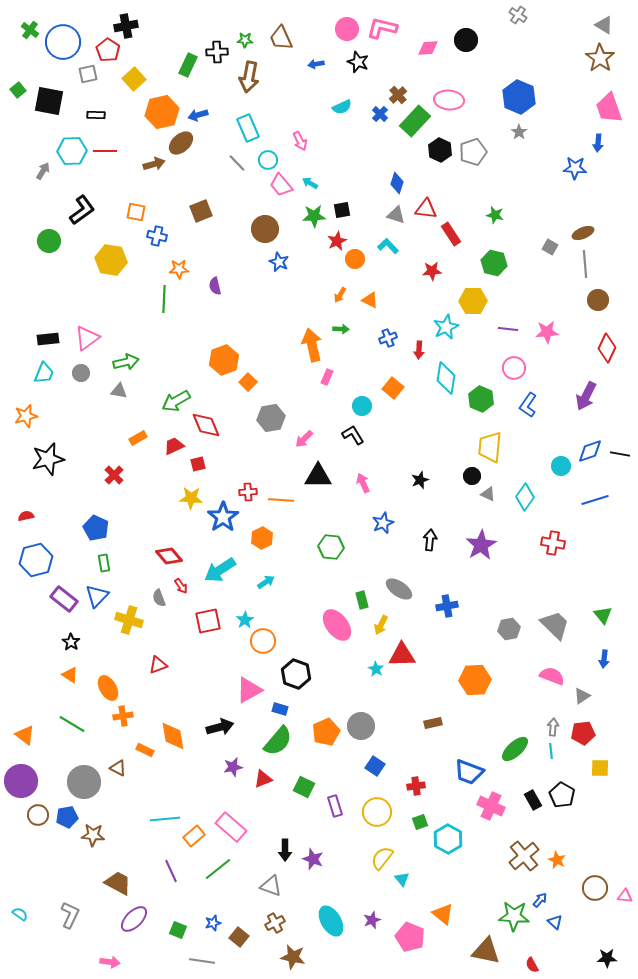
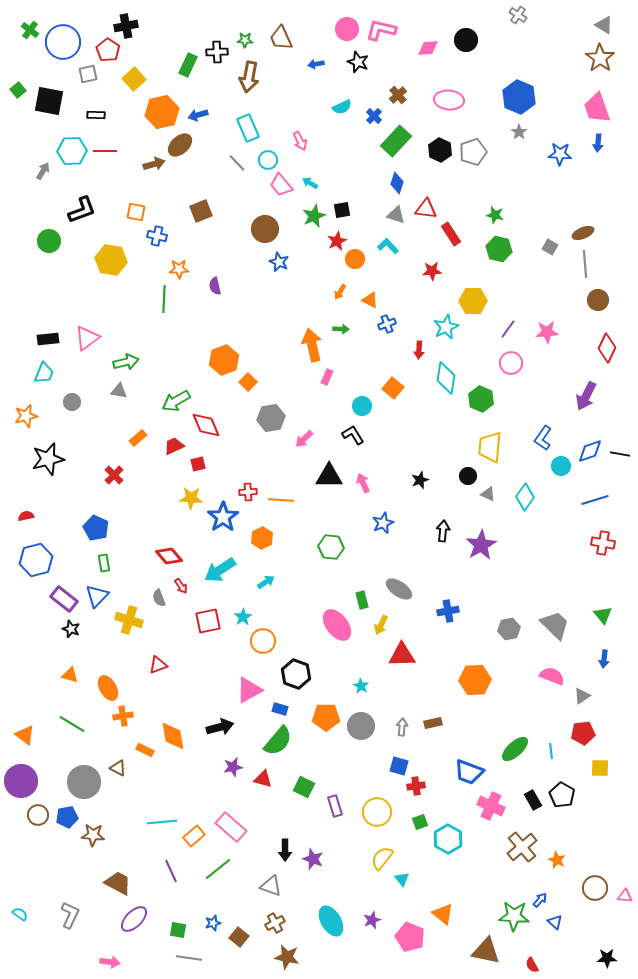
pink L-shape at (382, 28): moved 1 px left, 2 px down
pink trapezoid at (609, 108): moved 12 px left
blue cross at (380, 114): moved 6 px left, 2 px down
green rectangle at (415, 121): moved 19 px left, 20 px down
brown ellipse at (181, 143): moved 1 px left, 2 px down
blue star at (575, 168): moved 15 px left, 14 px up
black L-shape at (82, 210): rotated 16 degrees clockwise
green star at (314, 216): rotated 20 degrees counterclockwise
green hexagon at (494, 263): moved 5 px right, 14 px up
orange arrow at (340, 295): moved 3 px up
purple line at (508, 329): rotated 60 degrees counterclockwise
blue cross at (388, 338): moved 1 px left, 14 px up
pink circle at (514, 368): moved 3 px left, 5 px up
gray circle at (81, 373): moved 9 px left, 29 px down
blue L-shape at (528, 405): moved 15 px right, 33 px down
orange rectangle at (138, 438): rotated 12 degrees counterclockwise
black triangle at (318, 476): moved 11 px right
black circle at (472, 476): moved 4 px left
black arrow at (430, 540): moved 13 px right, 9 px up
red cross at (553, 543): moved 50 px right
blue cross at (447, 606): moved 1 px right, 5 px down
cyan star at (245, 620): moved 2 px left, 3 px up
black star at (71, 642): moved 13 px up; rotated 12 degrees counterclockwise
cyan star at (376, 669): moved 15 px left, 17 px down
orange triangle at (70, 675): rotated 18 degrees counterclockwise
gray arrow at (553, 727): moved 151 px left
orange pentagon at (326, 732): moved 15 px up; rotated 24 degrees clockwise
blue square at (375, 766): moved 24 px right; rotated 18 degrees counterclockwise
red triangle at (263, 779): rotated 36 degrees clockwise
cyan line at (165, 819): moved 3 px left, 3 px down
brown cross at (524, 856): moved 2 px left, 9 px up
green square at (178, 930): rotated 12 degrees counterclockwise
brown star at (293, 957): moved 6 px left
gray line at (202, 961): moved 13 px left, 3 px up
